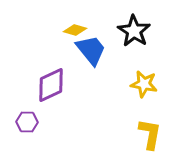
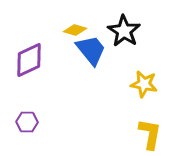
black star: moved 10 px left
purple diamond: moved 22 px left, 25 px up
